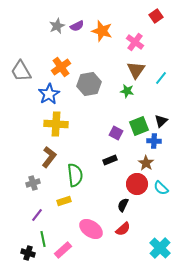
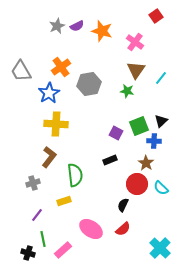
blue star: moved 1 px up
